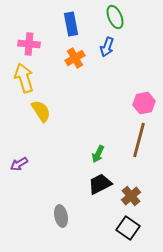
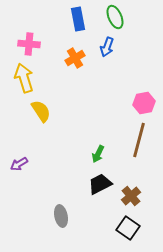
blue rectangle: moved 7 px right, 5 px up
